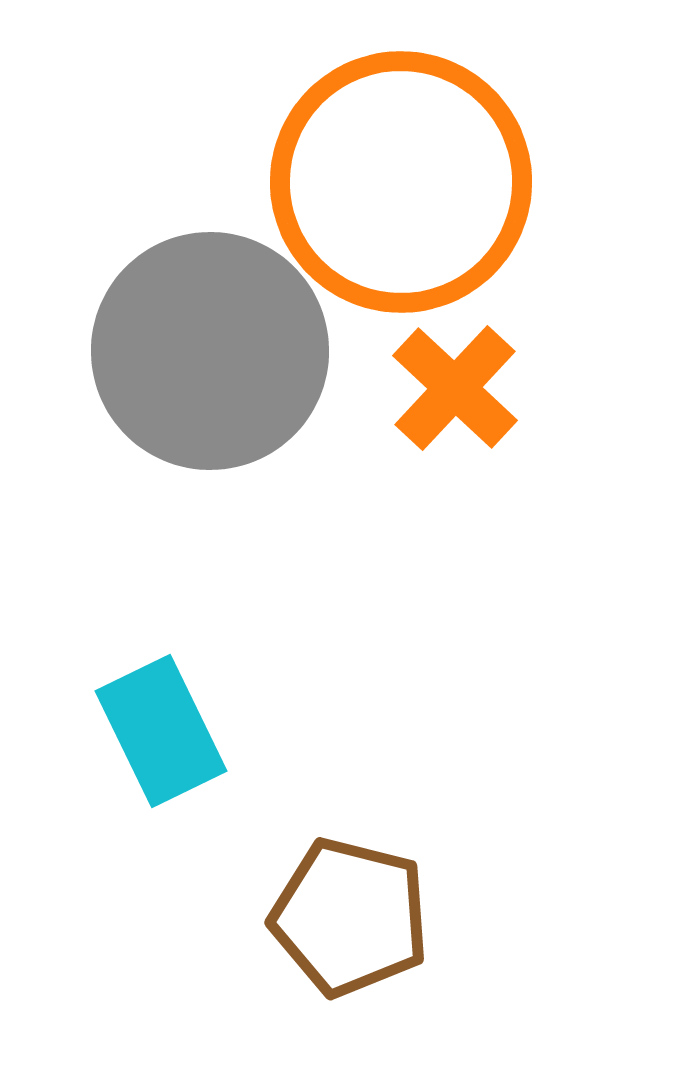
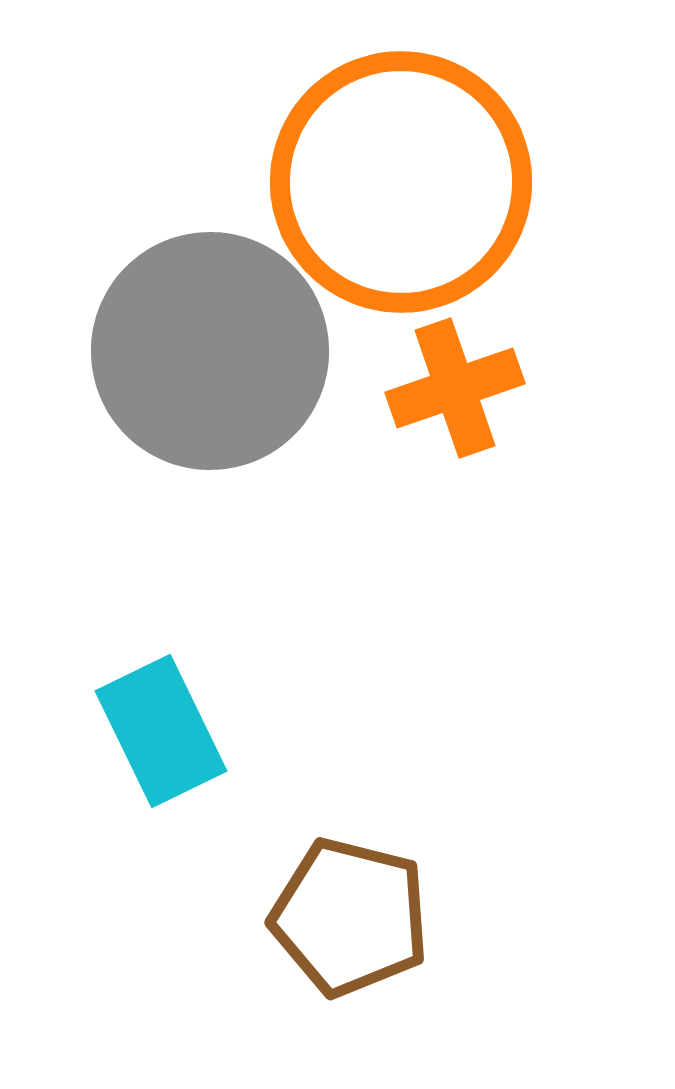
orange cross: rotated 28 degrees clockwise
